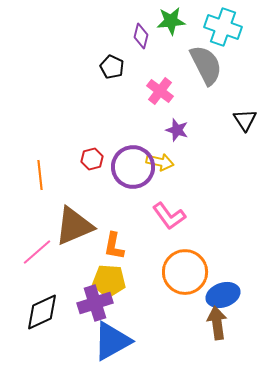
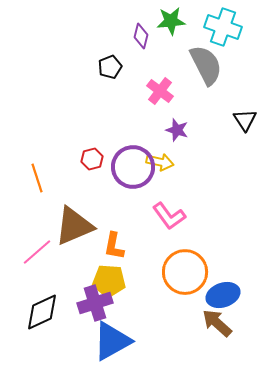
black pentagon: moved 2 px left; rotated 25 degrees clockwise
orange line: moved 3 px left, 3 px down; rotated 12 degrees counterclockwise
brown arrow: rotated 40 degrees counterclockwise
